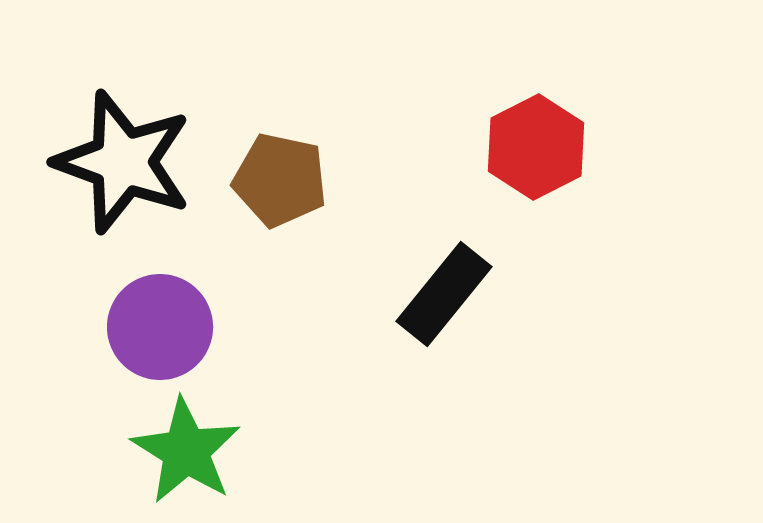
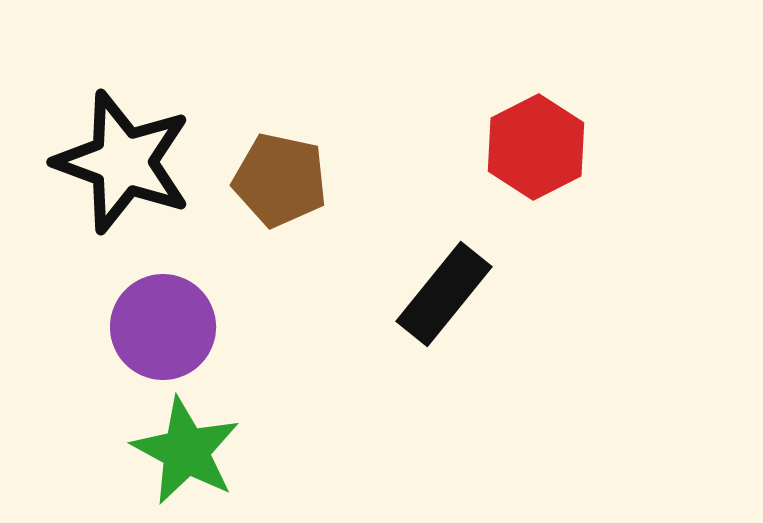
purple circle: moved 3 px right
green star: rotated 4 degrees counterclockwise
